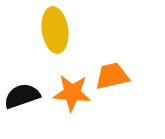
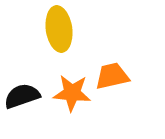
yellow ellipse: moved 4 px right, 1 px up
